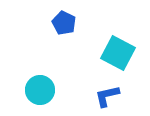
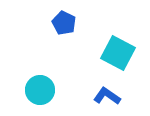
blue L-shape: rotated 48 degrees clockwise
